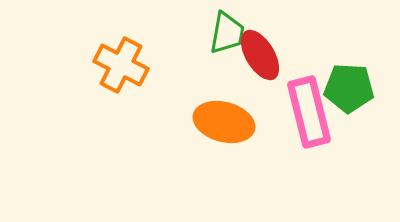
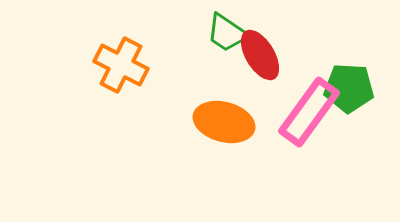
green trapezoid: rotated 114 degrees clockwise
pink rectangle: rotated 50 degrees clockwise
